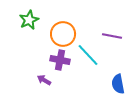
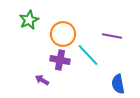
purple arrow: moved 2 px left
